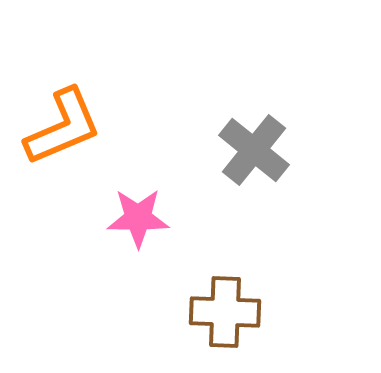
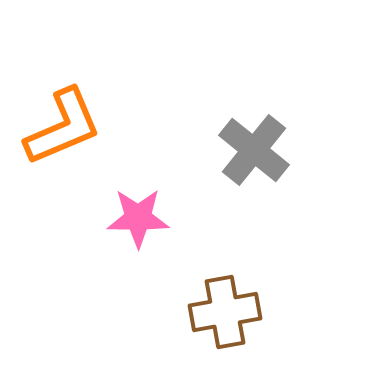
brown cross: rotated 12 degrees counterclockwise
